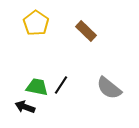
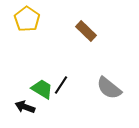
yellow pentagon: moved 9 px left, 4 px up
green trapezoid: moved 5 px right, 2 px down; rotated 20 degrees clockwise
